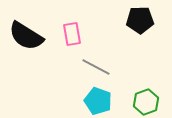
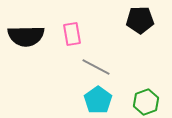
black semicircle: rotated 33 degrees counterclockwise
cyan pentagon: moved 1 px up; rotated 16 degrees clockwise
